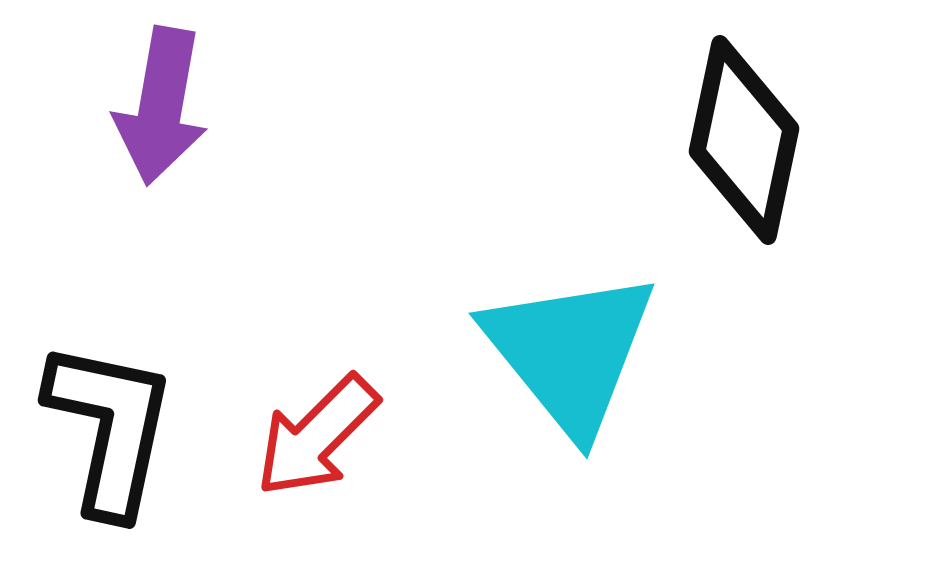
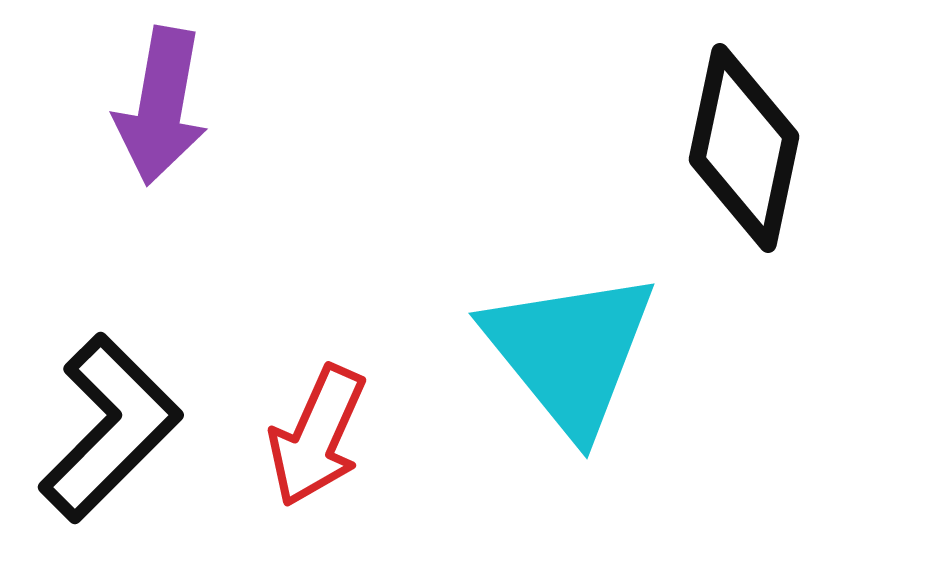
black diamond: moved 8 px down
black L-shape: rotated 33 degrees clockwise
red arrow: rotated 21 degrees counterclockwise
